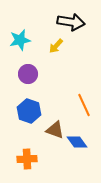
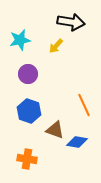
blue diamond: rotated 45 degrees counterclockwise
orange cross: rotated 12 degrees clockwise
